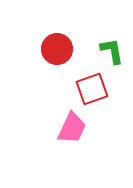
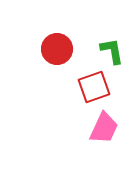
red square: moved 2 px right, 2 px up
pink trapezoid: moved 32 px right
